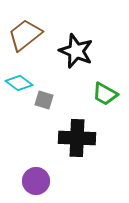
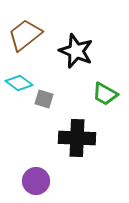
gray square: moved 1 px up
